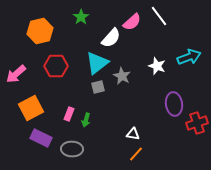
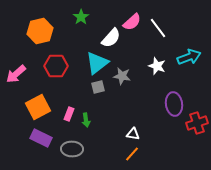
white line: moved 1 px left, 12 px down
gray star: rotated 18 degrees counterclockwise
orange square: moved 7 px right, 1 px up
green arrow: rotated 24 degrees counterclockwise
orange line: moved 4 px left
